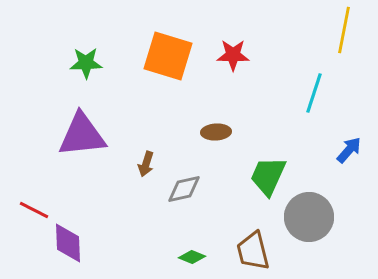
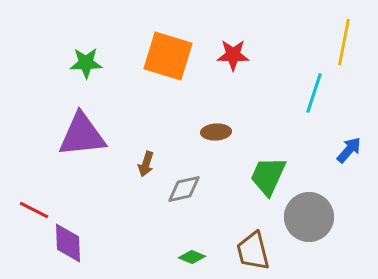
yellow line: moved 12 px down
